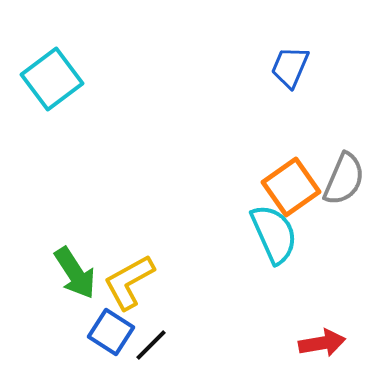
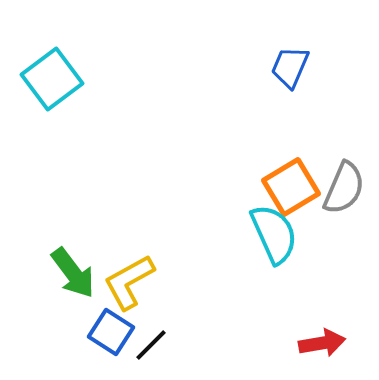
gray semicircle: moved 9 px down
orange square: rotated 4 degrees clockwise
green arrow: moved 2 px left; rotated 4 degrees counterclockwise
